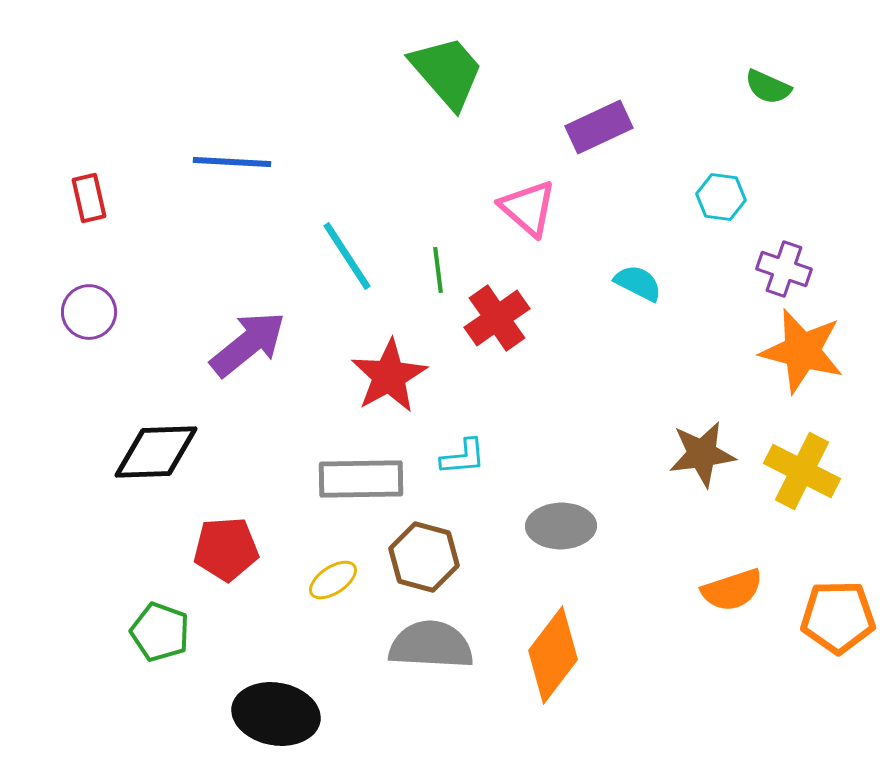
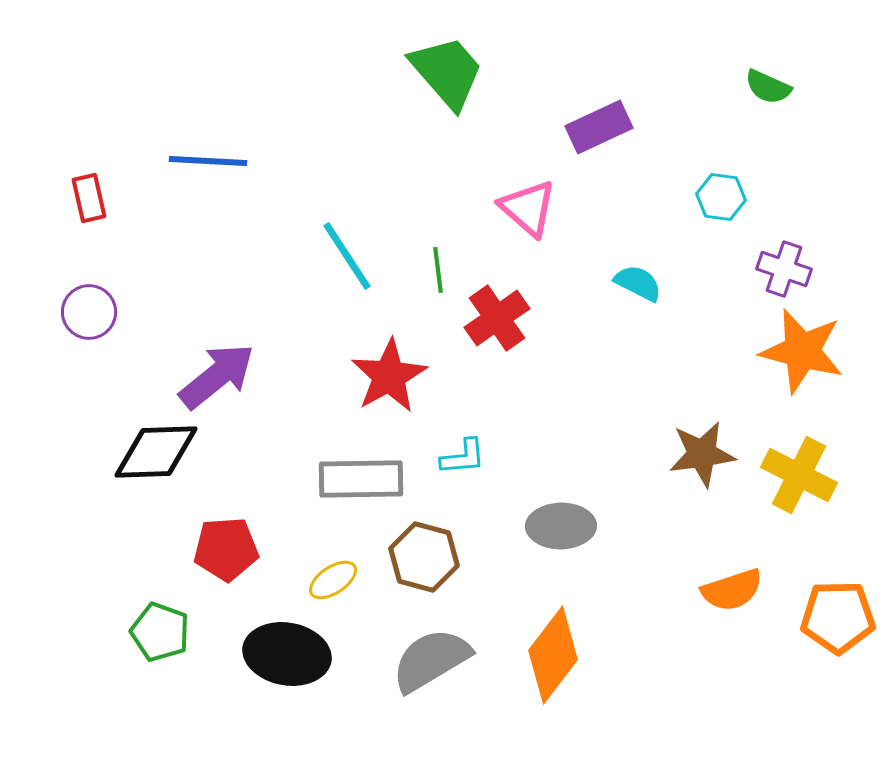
blue line: moved 24 px left, 1 px up
purple arrow: moved 31 px left, 32 px down
yellow cross: moved 3 px left, 4 px down
gray semicircle: moved 15 px down; rotated 34 degrees counterclockwise
black ellipse: moved 11 px right, 60 px up
